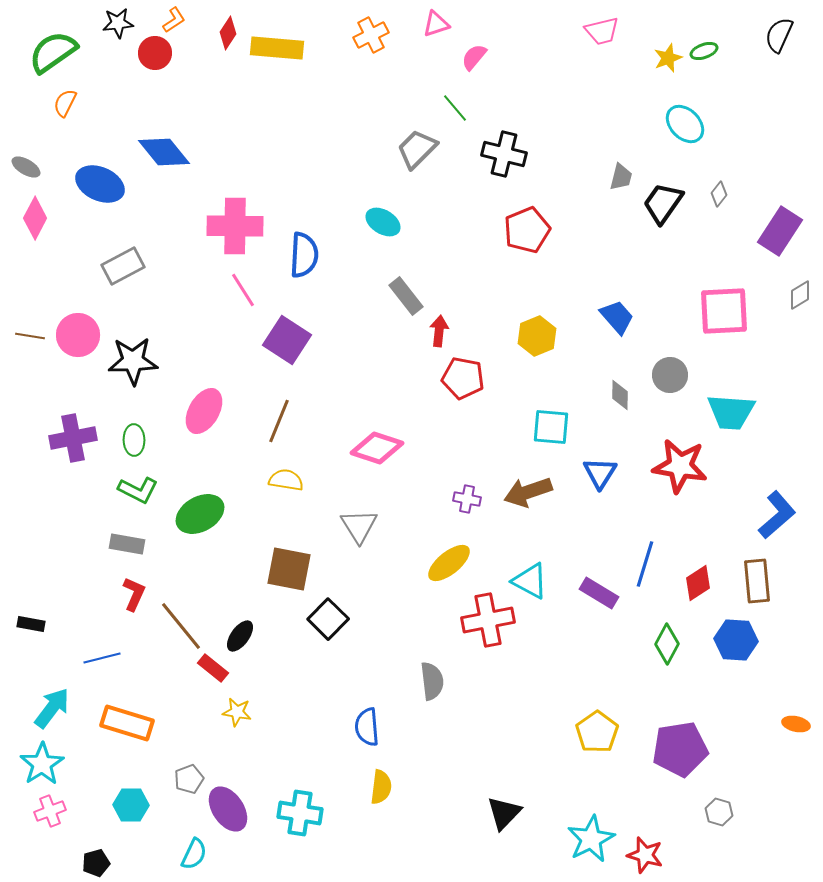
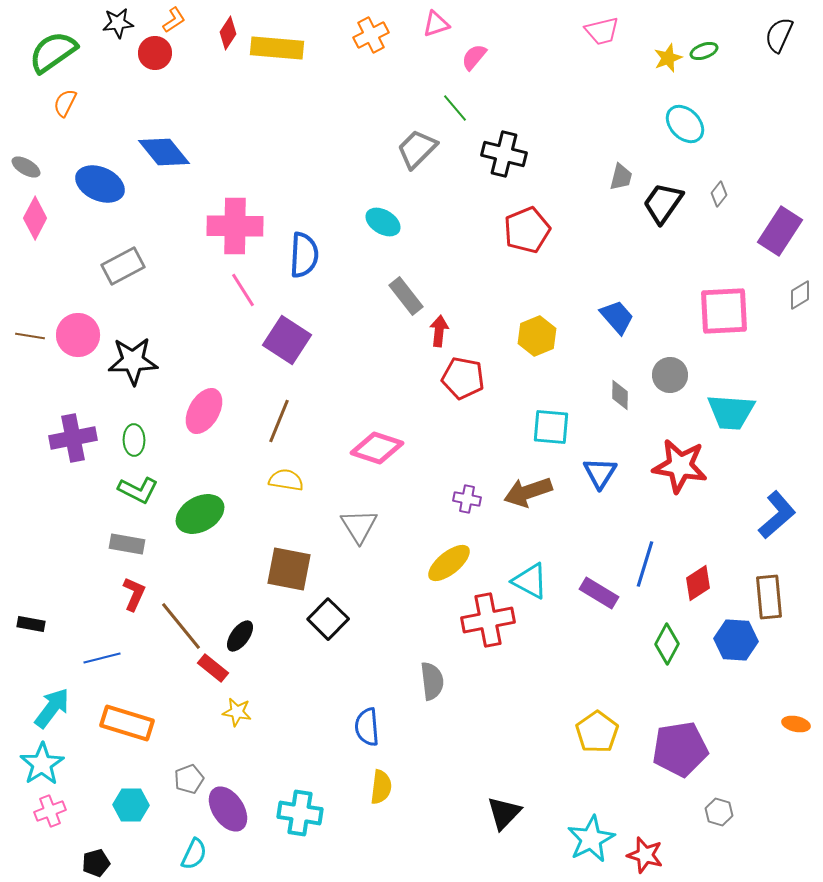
brown rectangle at (757, 581): moved 12 px right, 16 px down
